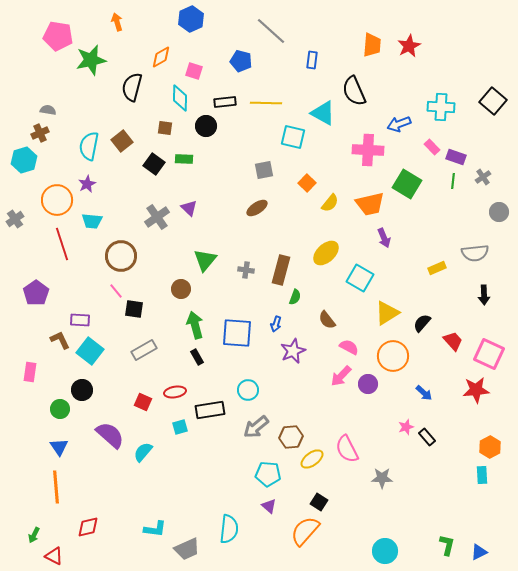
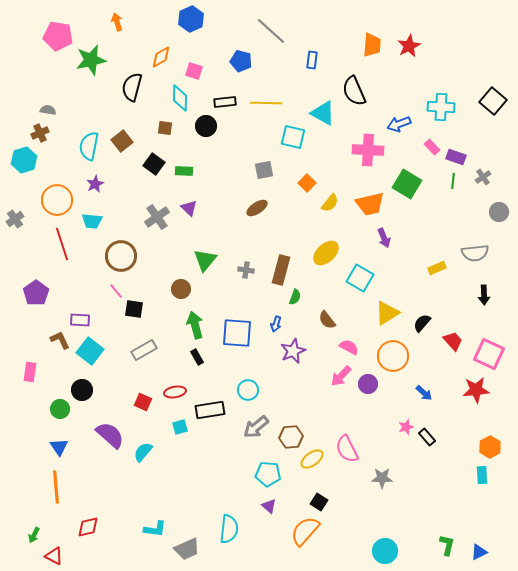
green rectangle at (184, 159): moved 12 px down
purple star at (87, 184): moved 8 px right
